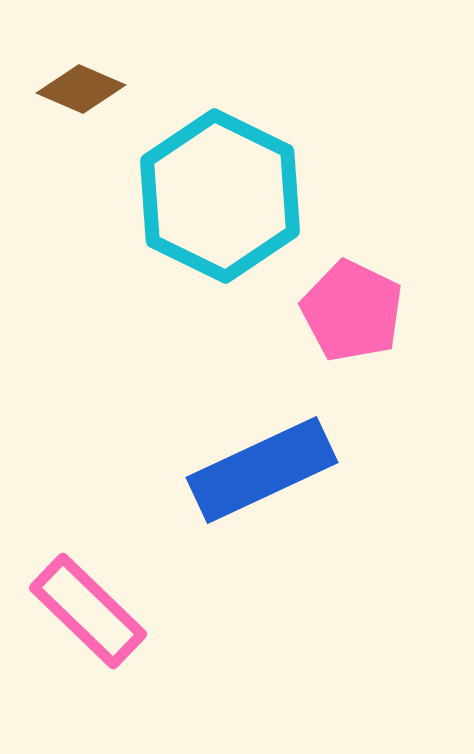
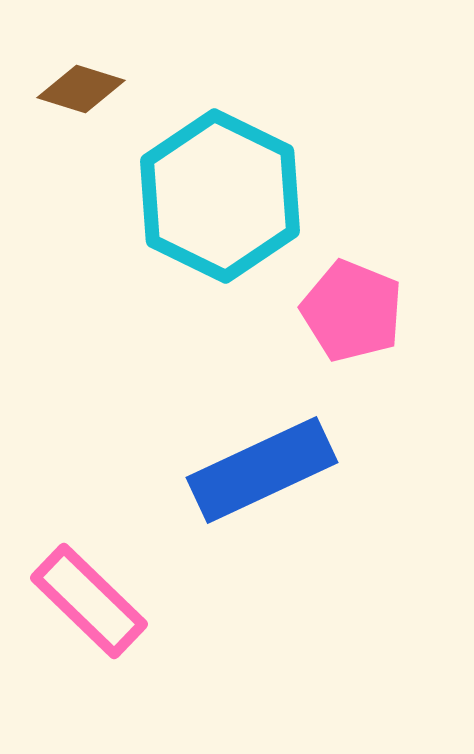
brown diamond: rotated 6 degrees counterclockwise
pink pentagon: rotated 4 degrees counterclockwise
pink rectangle: moved 1 px right, 10 px up
